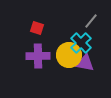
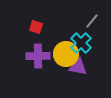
gray line: moved 1 px right
red square: moved 1 px left, 1 px up
yellow circle: moved 3 px left, 1 px up
purple triangle: moved 7 px left, 4 px down
